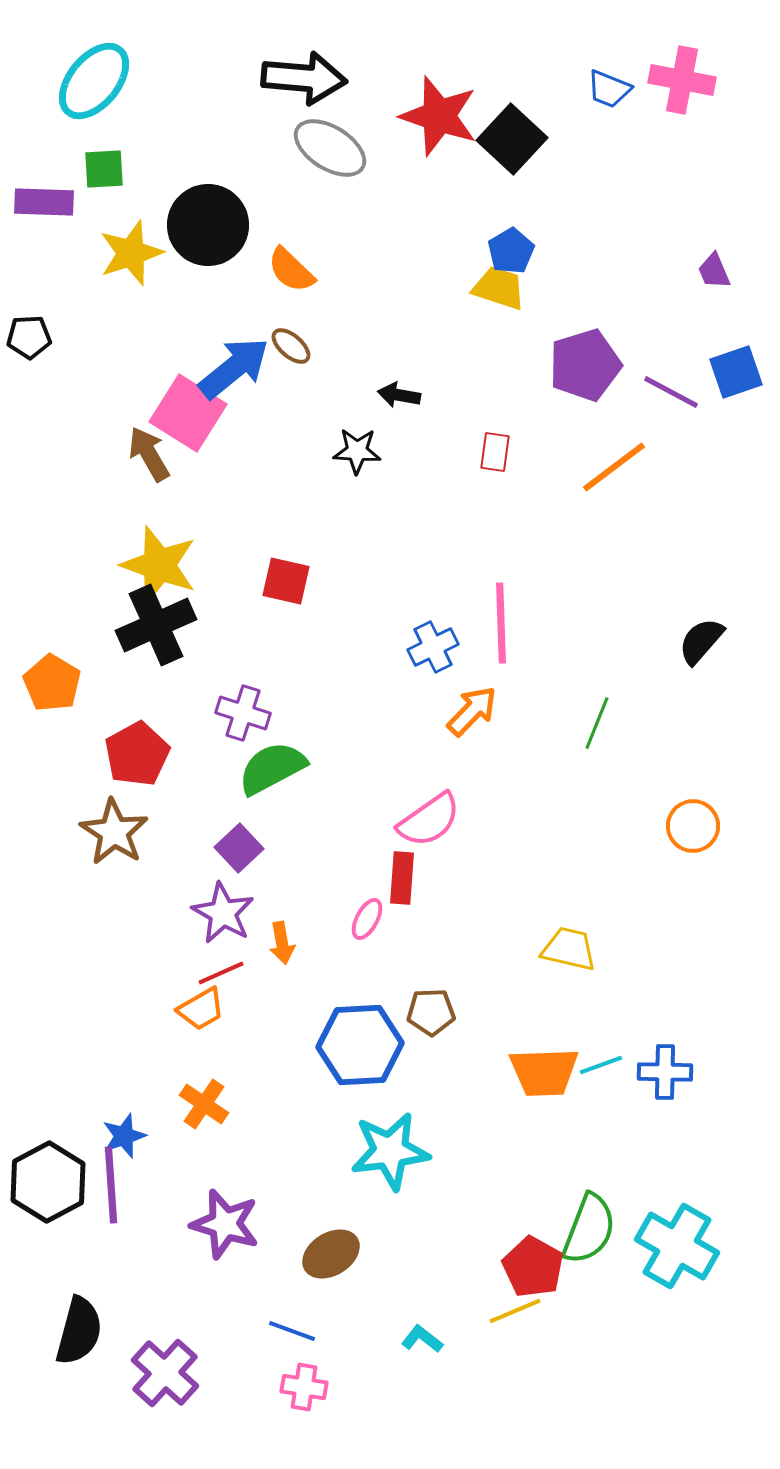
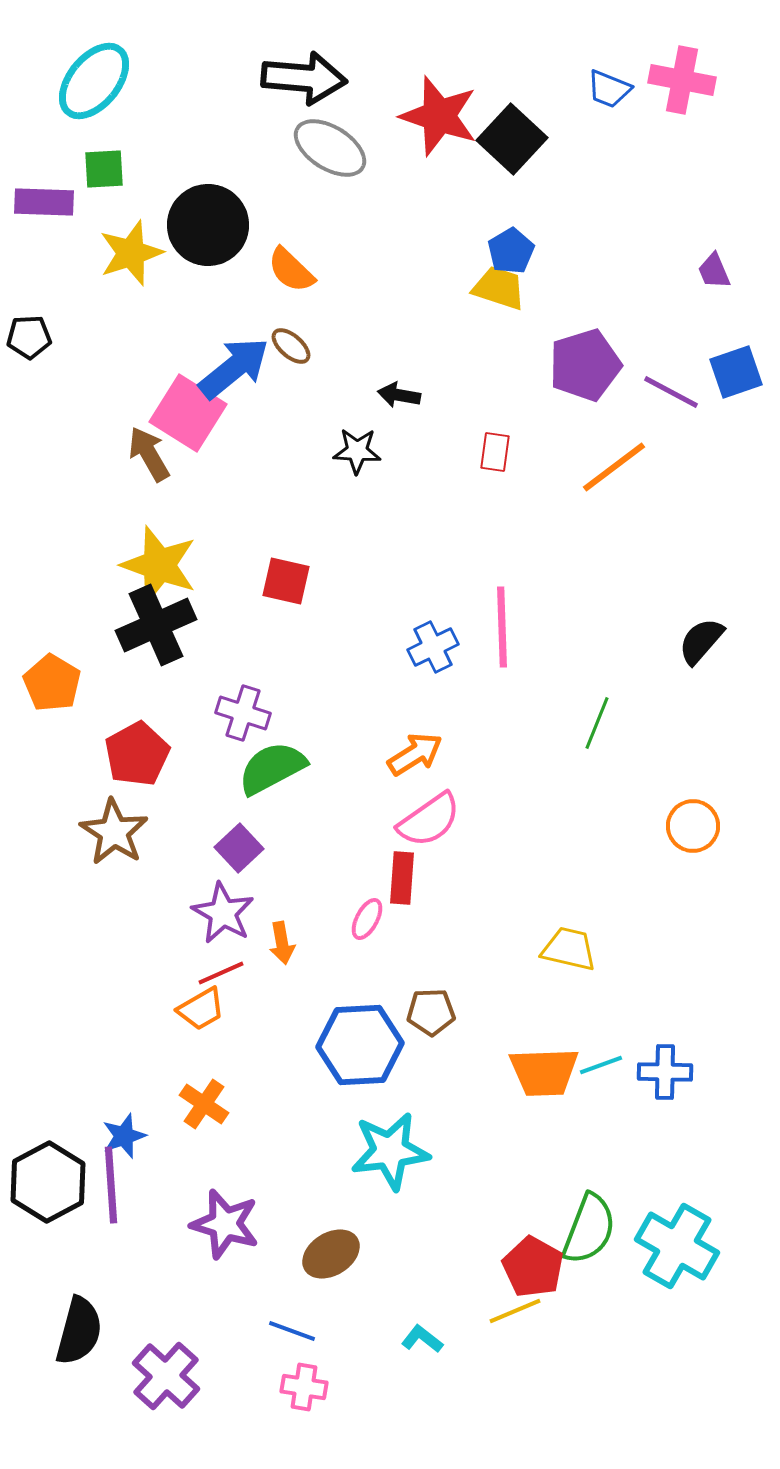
pink line at (501, 623): moved 1 px right, 4 px down
orange arrow at (472, 711): moved 57 px left, 43 px down; rotated 14 degrees clockwise
purple cross at (165, 1373): moved 1 px right, 3 px down
